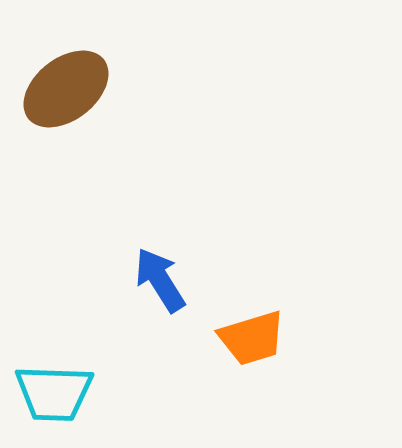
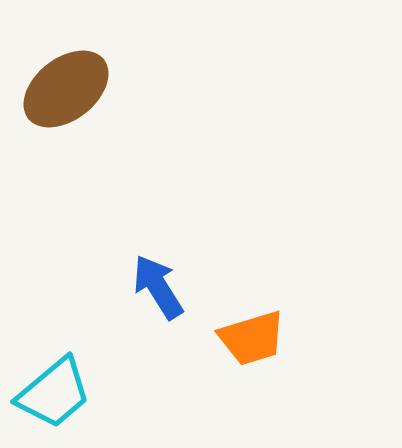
blue arrow: moved 2 px left, 7 px down
cyan trapezoid: rotated 42 degrees counterclockwise
